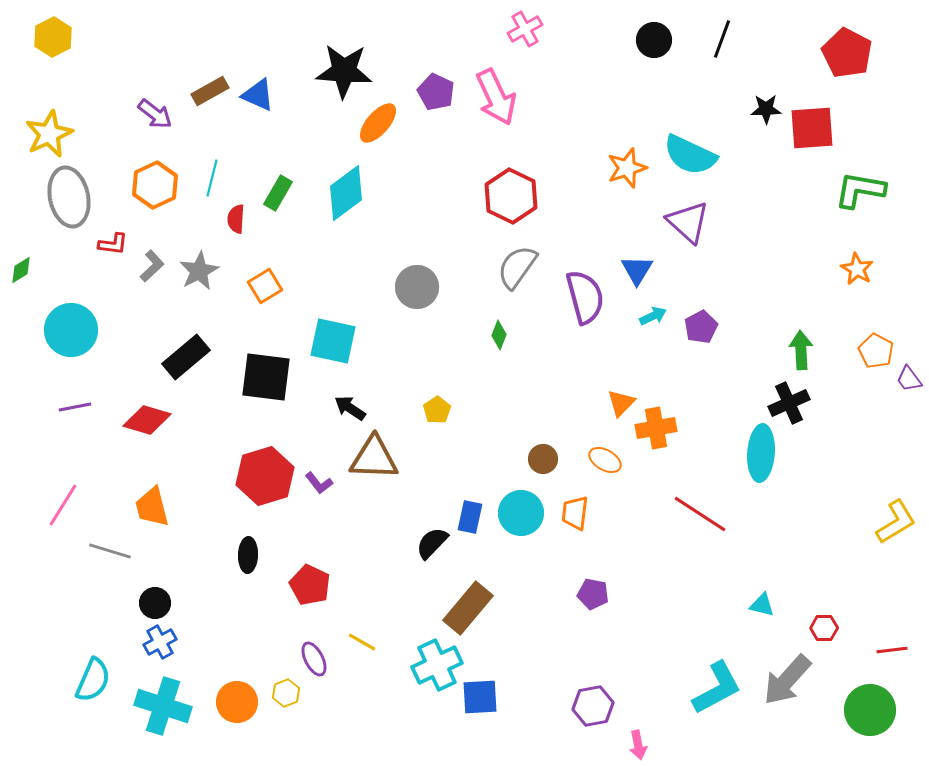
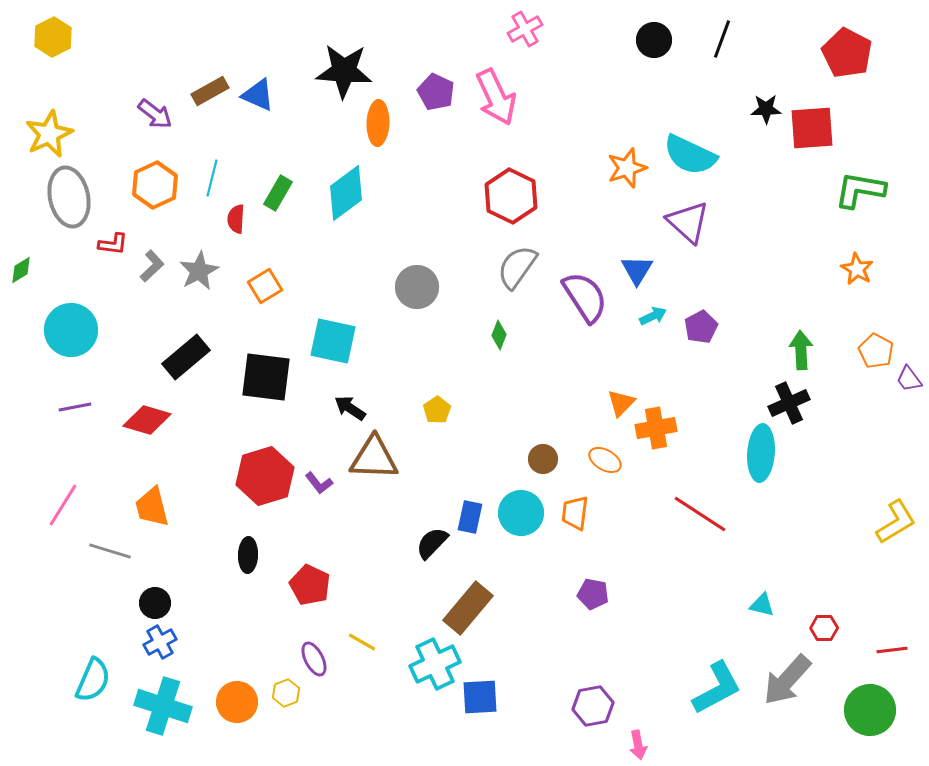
orange ellipse at (378, 123): rotated 39 degrees counterclockwise
purple semicircle at (585, 297): rotated 18 degrees counterclockwise
cyan cross at (437, 665): moved 2 px left, 1 px up
